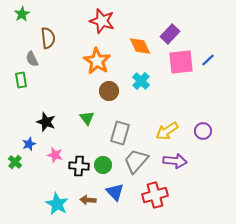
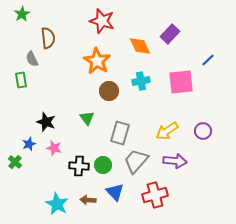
pink square: moved 20 px down
cyan cross: rotated 36 degrees clockwise
pink star: moved 1 px left, 7 px up
